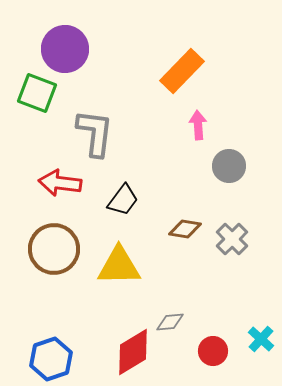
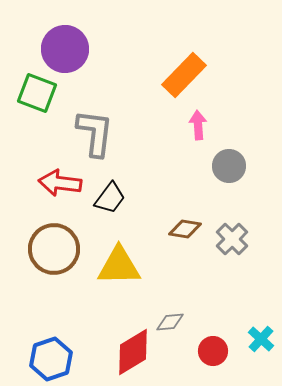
orange rectangle: moved 2 px right, 4 px down
black trapezoid: moved 13 px left, 2 px up
